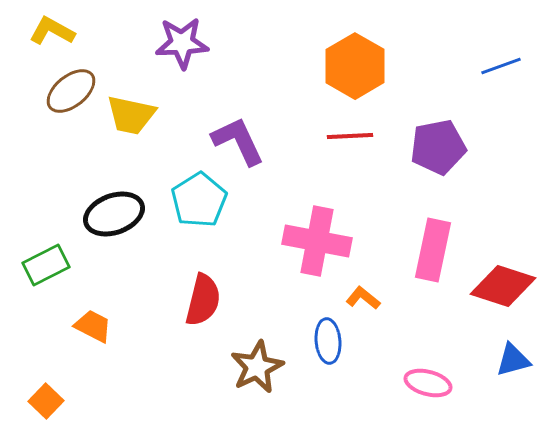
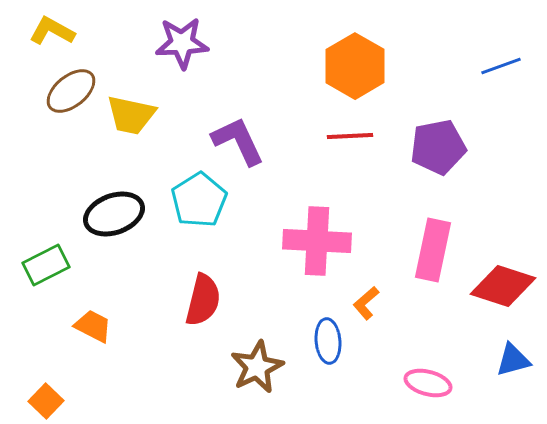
pink cross: rotated 8 degrees counterclockwise
orange L-shape: moved 3 px right, 5 px down; rotated 80 degrees counterclockwise
